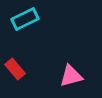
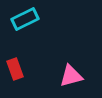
red rectangle: rotated 20 degrees clockwise
